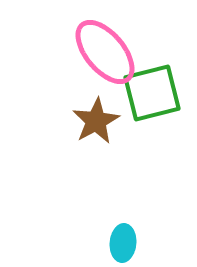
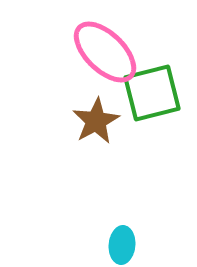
pink ellipse: rotated 6 degrees counterclockwise
cyan ellipse: moved 1 px left, 2 px down
